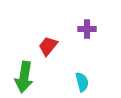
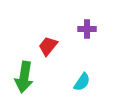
cyan semicircle: rotated 48 degrees clockwise
